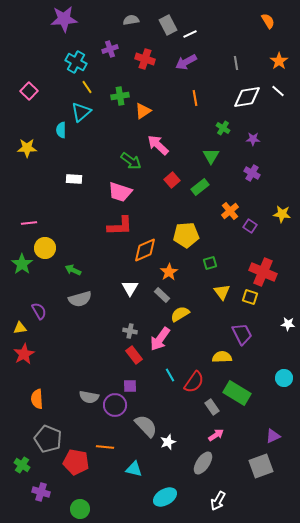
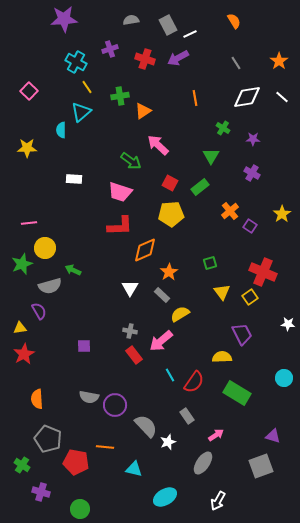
orange semicircle at (268, 21): moved 34 px left
purple arrow at (186, 62): moved 8 px left, 4 px up
gray line at (236, 63): rotated 24 degrees counterclockwise
white line at (278, 91): moved 4 px right, 6 px down
red square at (172, 180): moved 2 px left, 3 px down; rotated 21 degrees counterclockwise
yellow star at (282, 214): rotated 30 degrees clockwise
yellow pentagon at (186, 235): moved 15 px left, 21 px up
green star at (22, 264): rotated 15 degrees clockwise
yellow square at (250, 297): rotated 35 degrees clockwise
gray semicircle at (80, 299): moved 30 px left, 13 px up
pink arrow at (160, 339): moved 1 px right, 2 px down; rotated 15 degrees clockwise
purple square at (130, 386): moved 46 px left, 40 px up
gray rectangle at (212, 407): moved 25 px left, 9 px down
purple triangle at (273, 436): rotated 42 degrees clockwise
